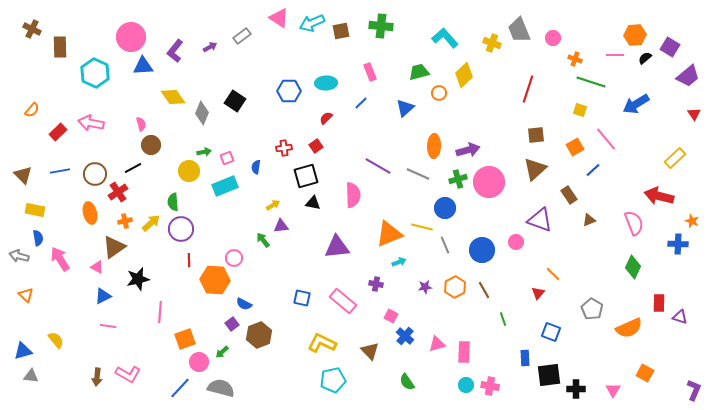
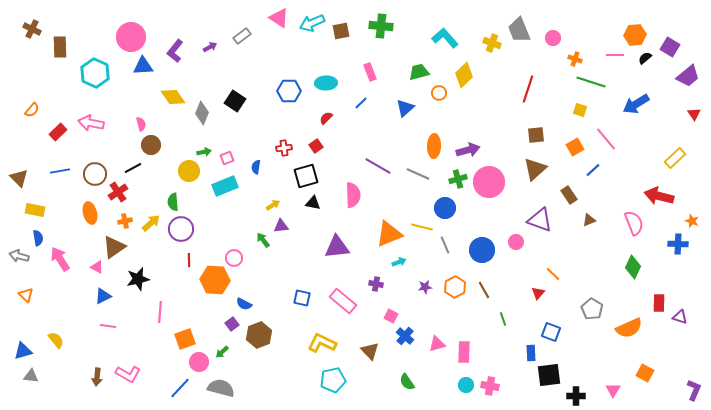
brown triangle at (23, 175): moved 4 px left, 3 px down
blue rectangle at (525, 358): moved 6 px right, 5 px up
black cross at (576, 389): moved 7 px down
